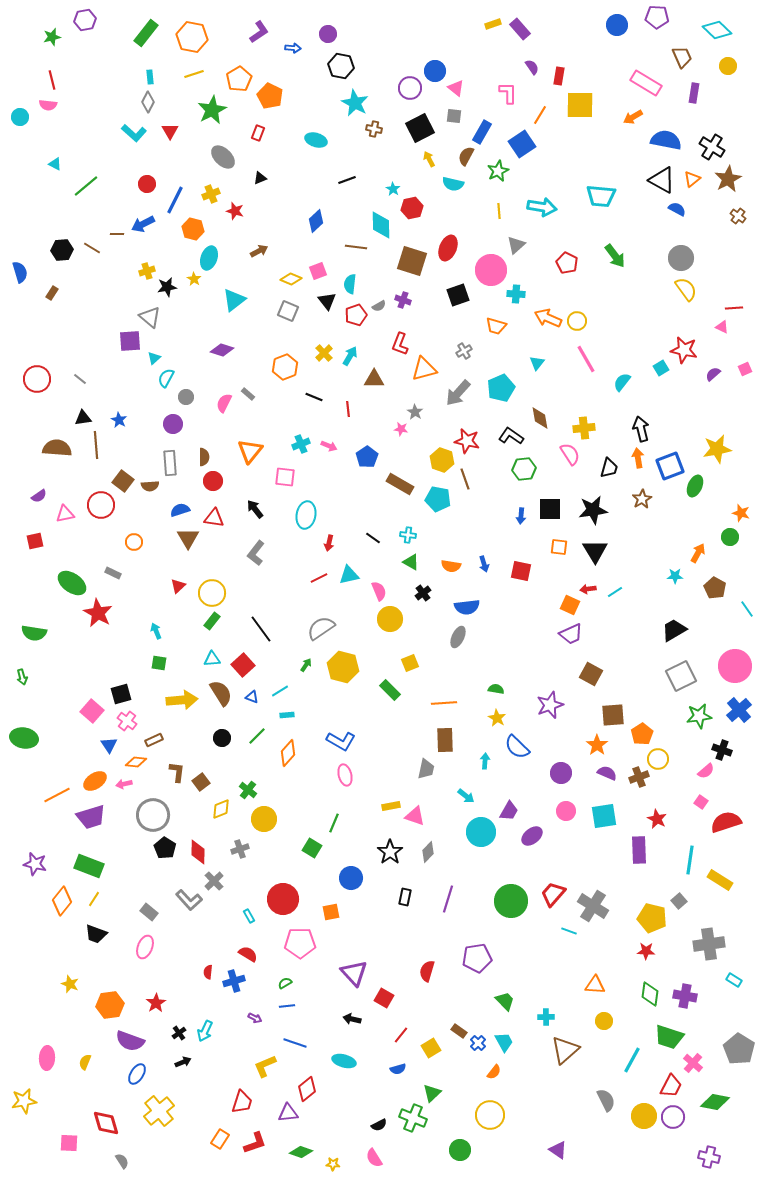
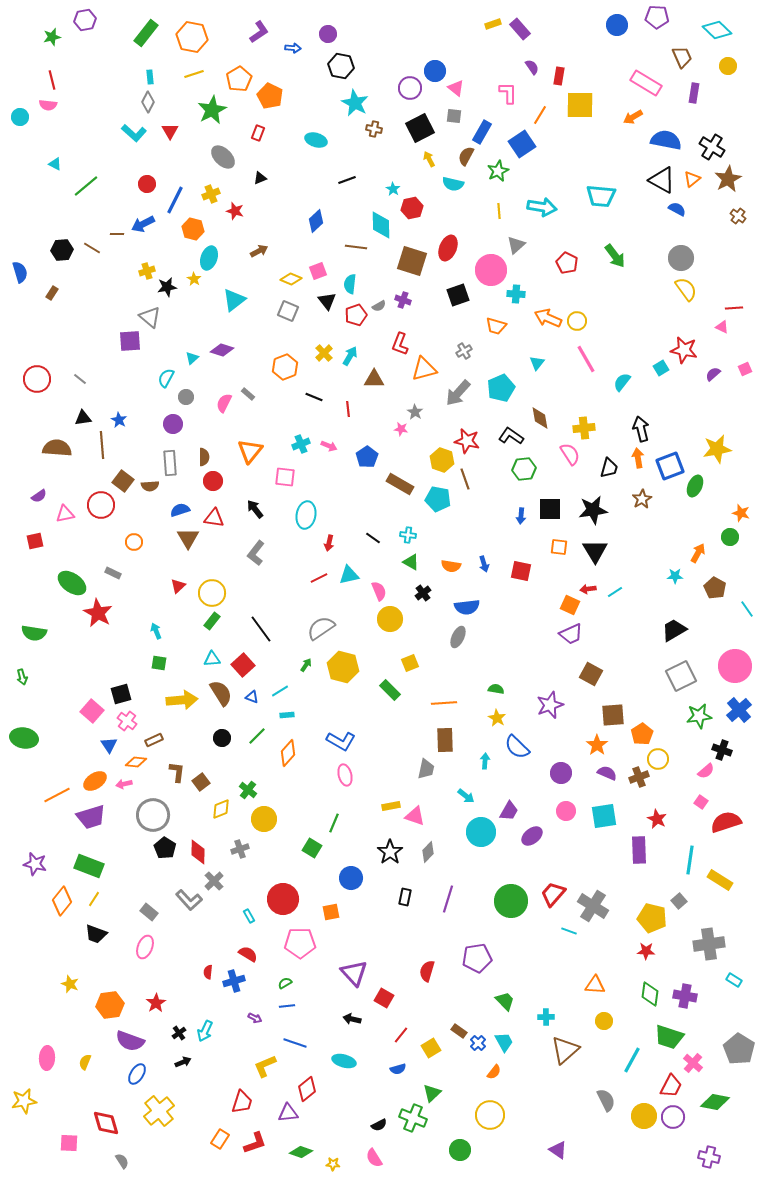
cyan triangle at (154, 358): moved 38 px right
brown line at (96, 445): moved 6 px right
